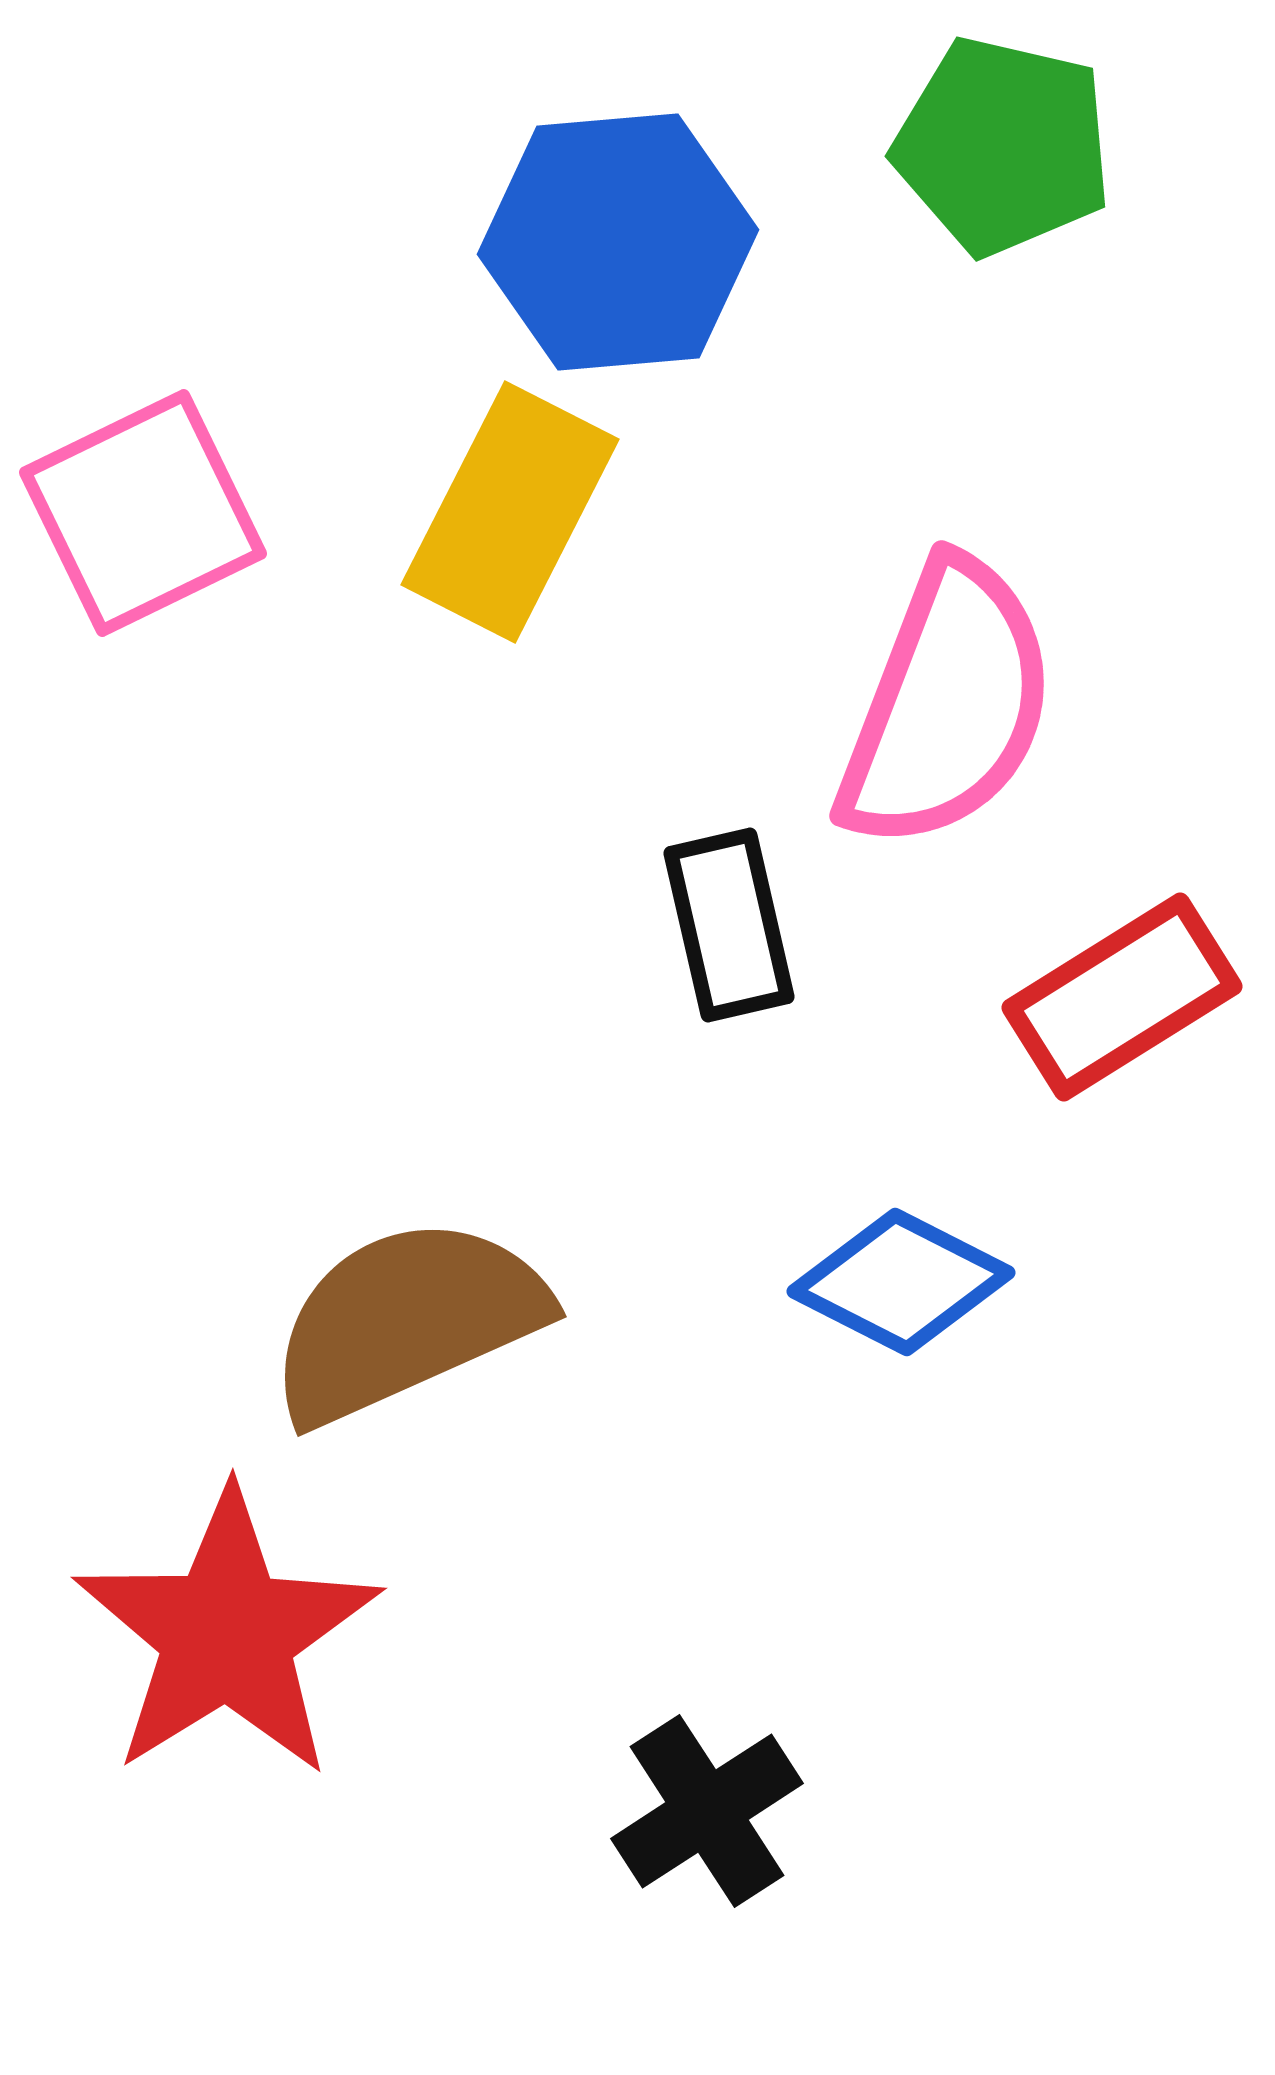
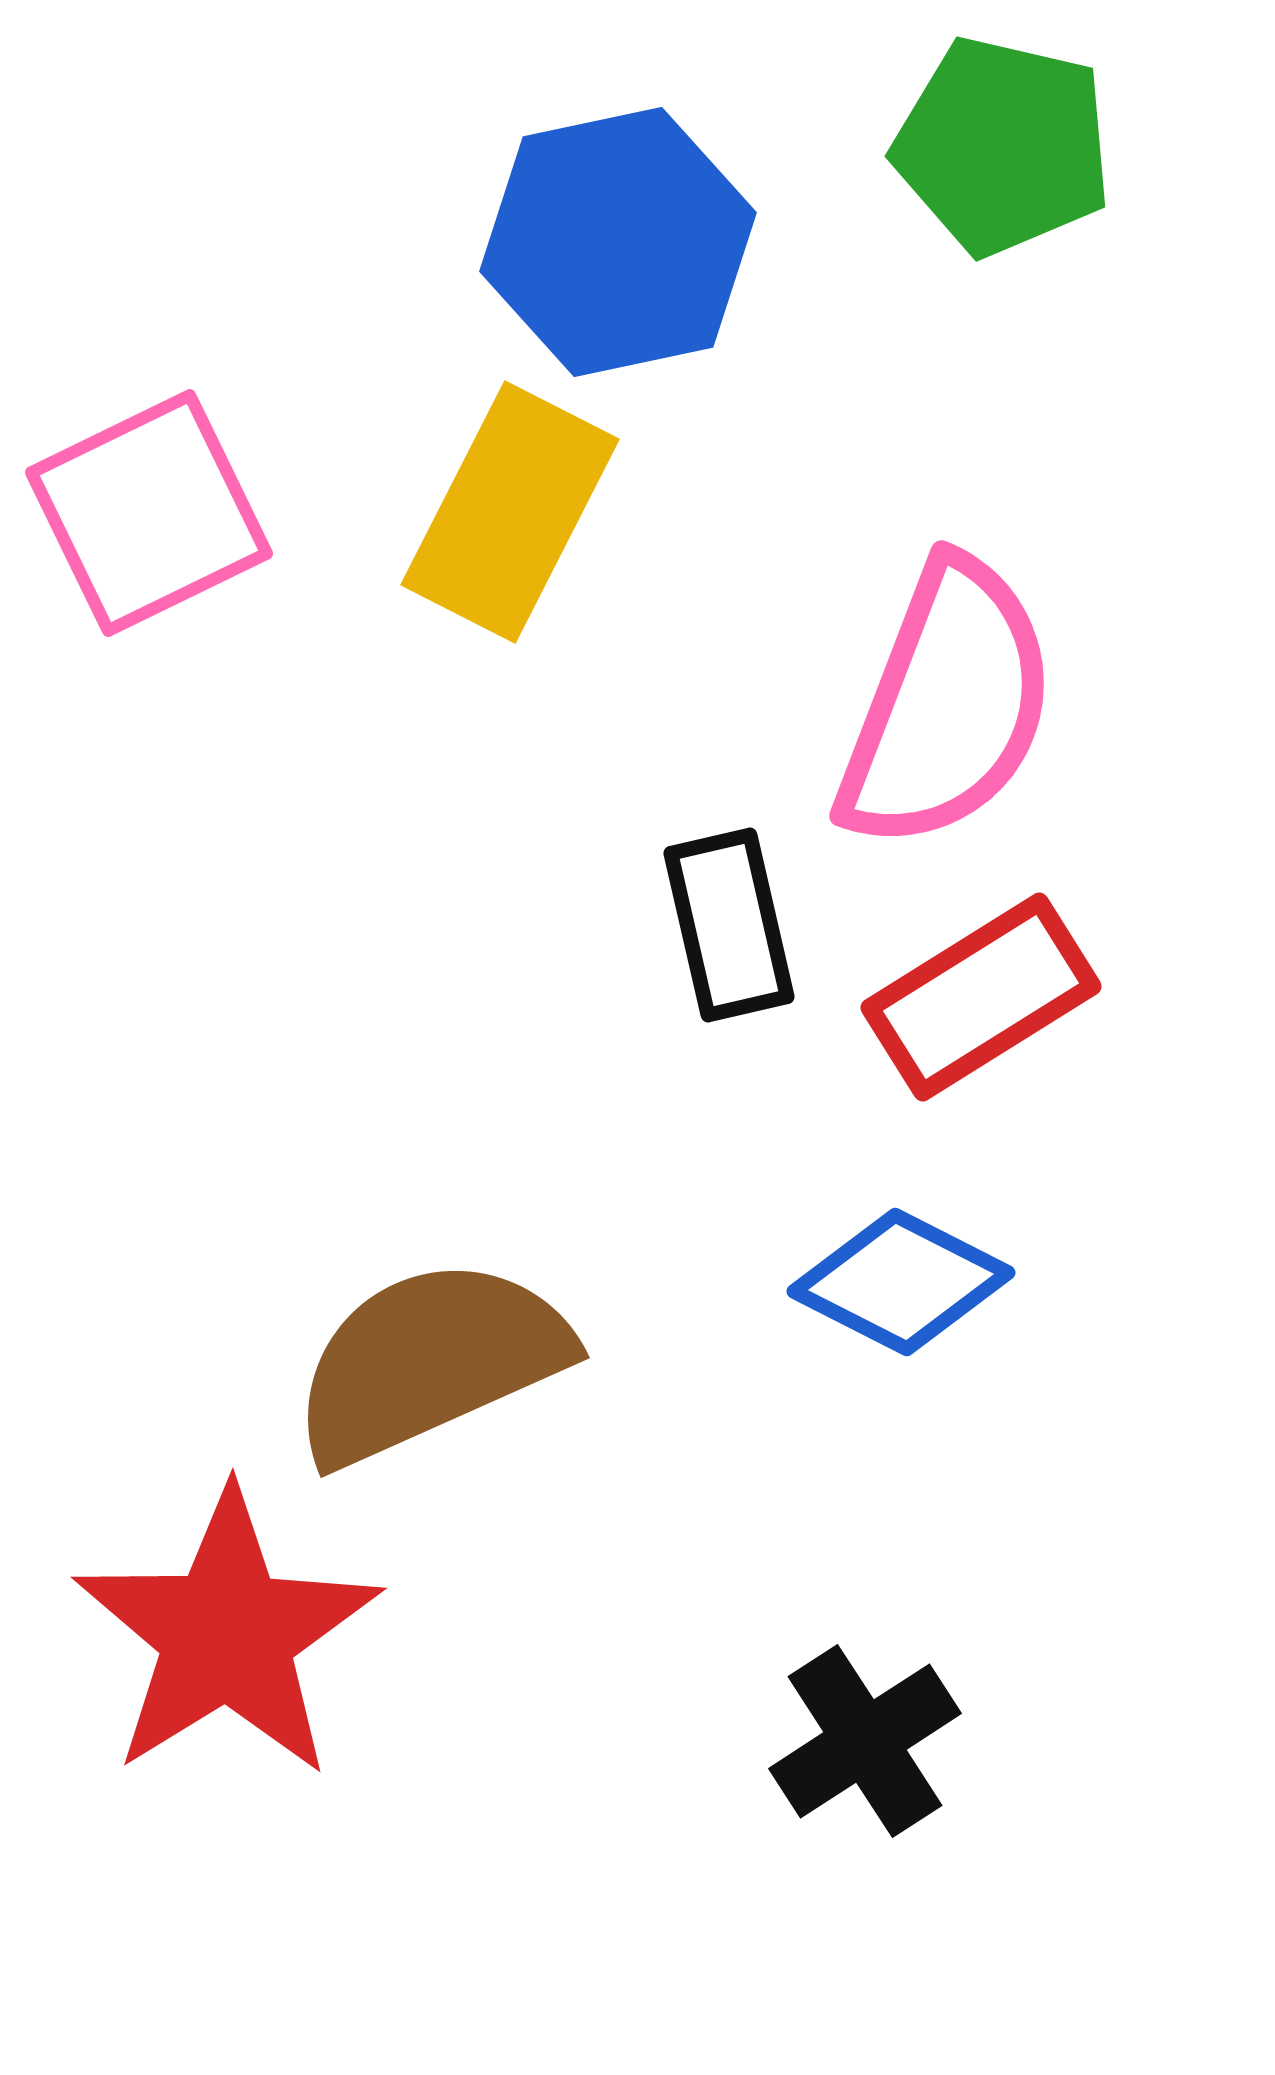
blue hexagon: rotated 7 degrees counterclockwise
pink square: moved 6 px right
red rectangle: moved 141 px left
brown semicircle: moved 23 px right, 41 px down
black cross: moved 158 px right, 70 px up
